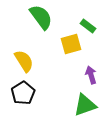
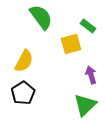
yellow semicircle: rotated 60 degrees clockwise
green triangle: rotated 25 degrees counterclockwise
